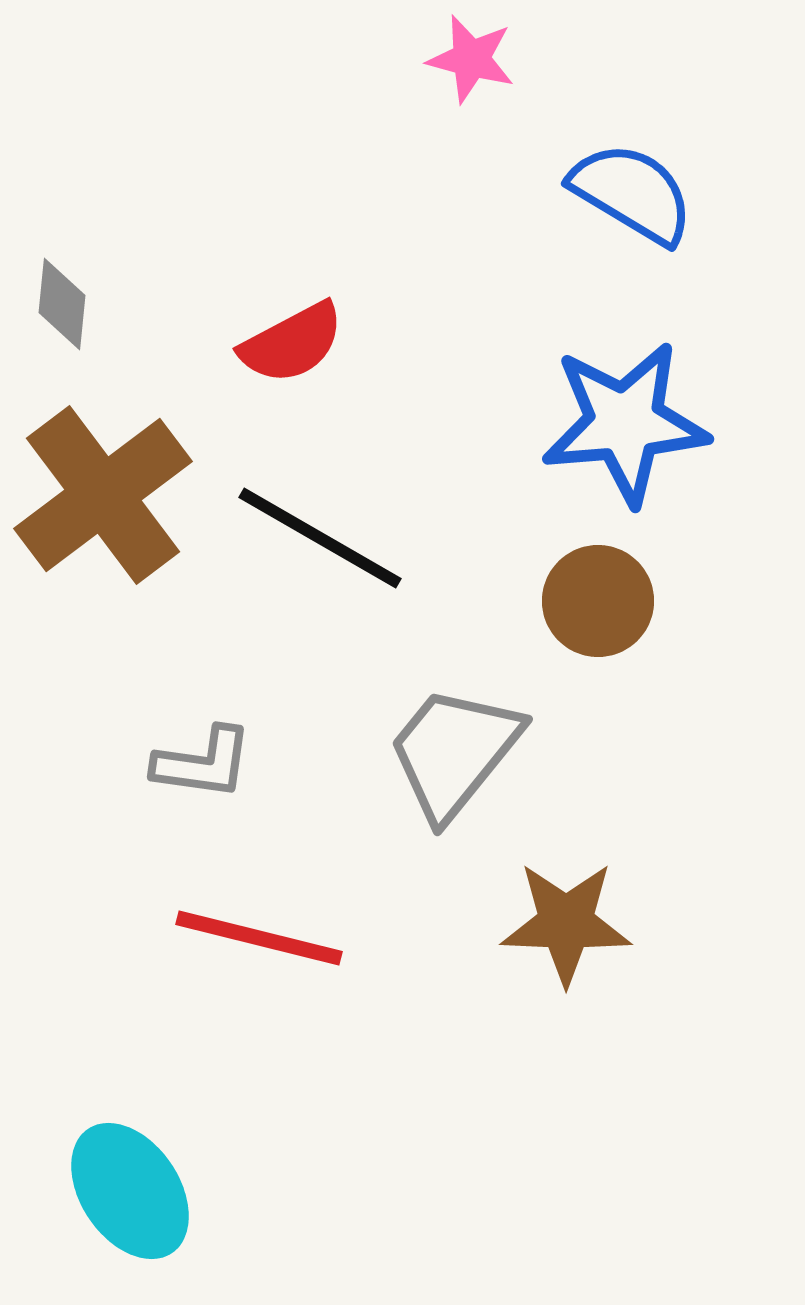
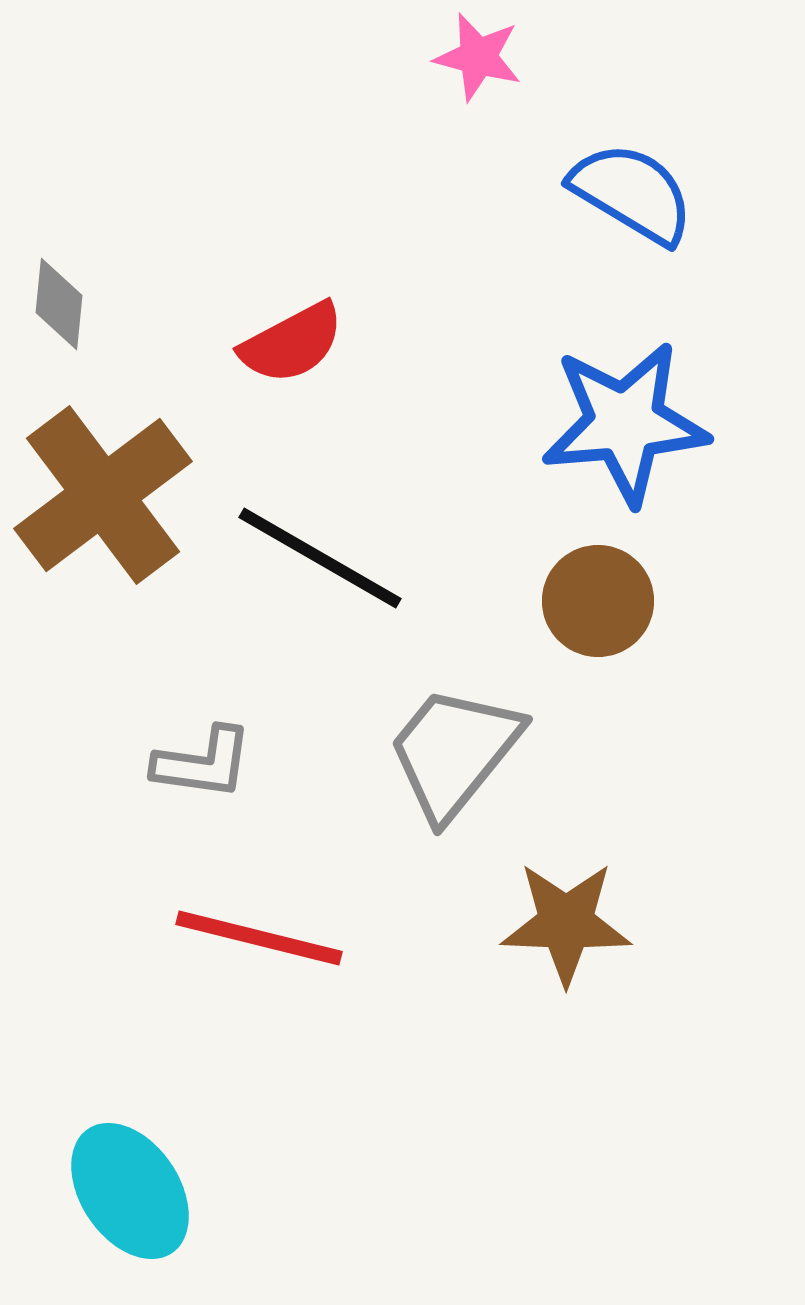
pink star: moved 7 px right, 2 px up
gray diamond: moved 3 px left
black line: moved 20 px down
